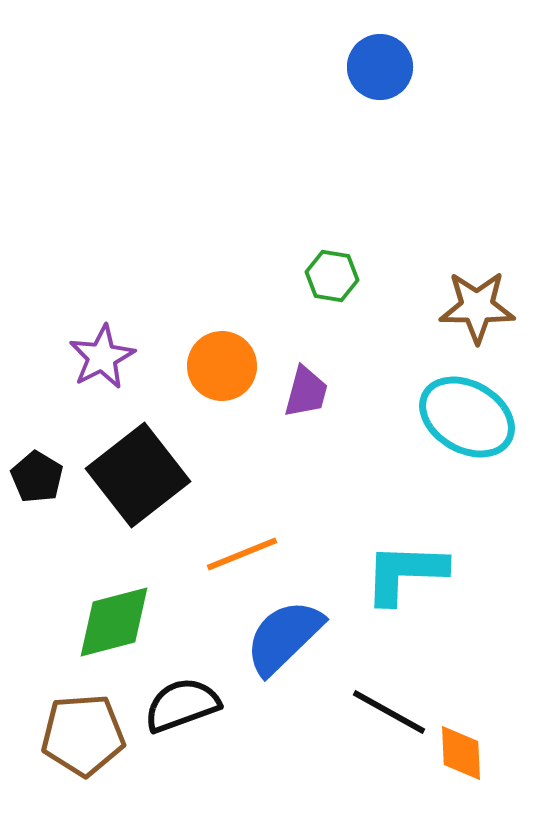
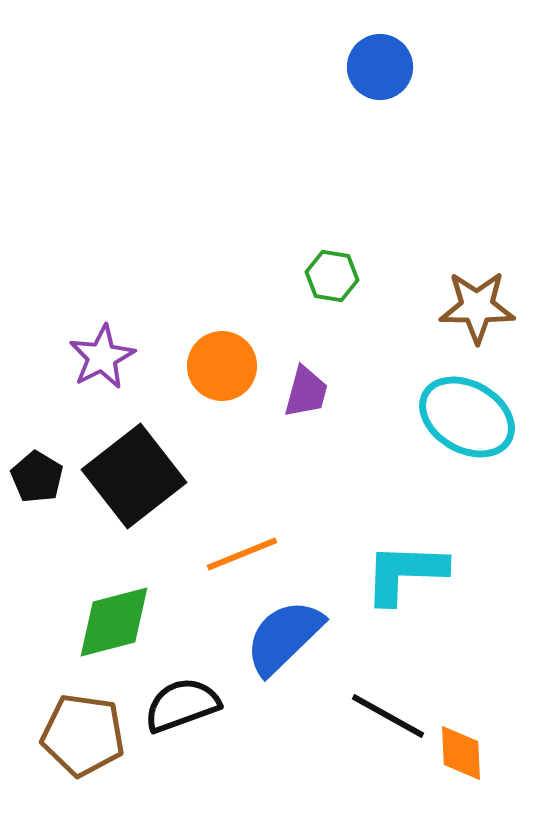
black square: moved 4 px left, 1 px down
black line: moved 1 px left, 4 px down
brown pentagon: rotated 12 degrees clockwise
